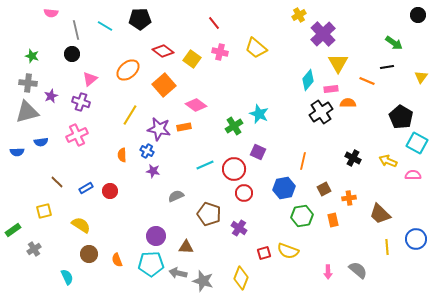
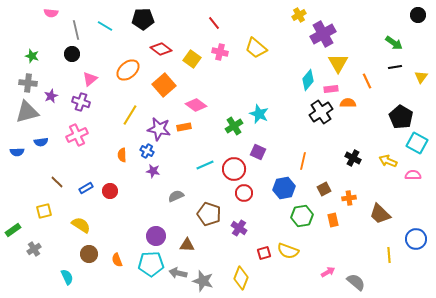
black pentagon at (140, 19): moved 3 px right
purple cross at (323, 34): rotated 15 degrees clockwise
red diamond at (163, 51): moved 2 px left, 2 px up
black line at (387, 67): moved 8 px right
orange line at (367, 81): rotated 42 degrees clockwise
brown triangle at (186, 247): moved 1 px right, 2 px up
yellow line at (387, 247): moved 2 px right, 8 px down
gray semicircle at (358, 270): moved 2 px left, 12 px down
pink arrow at (328, 272): rotated 120 degrees counterclockwise
